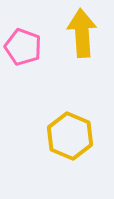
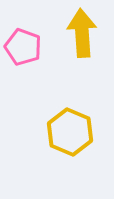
yellow hexagon: moved 4 px up
